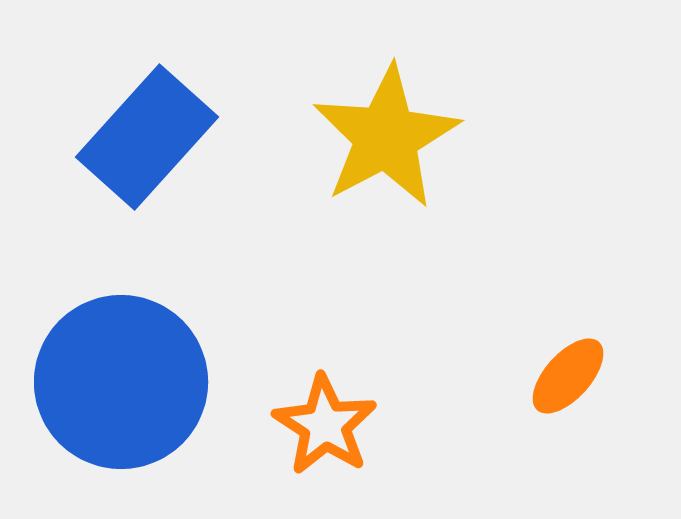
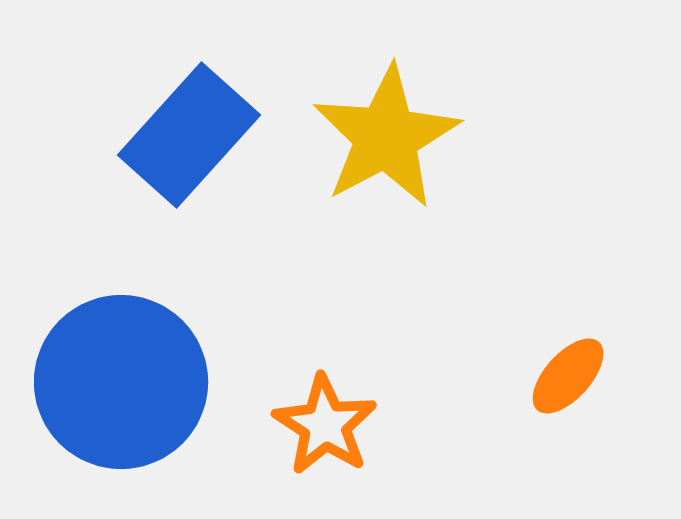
blue rectangle: moved 42 px right, 2 px up
